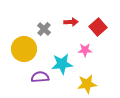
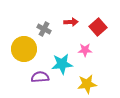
gray cross: rotated 16 degrees counterclockwise
